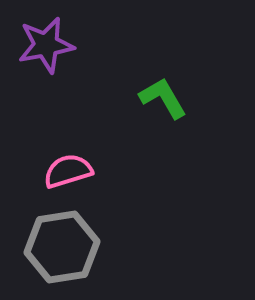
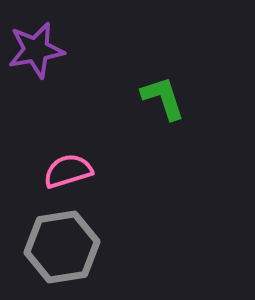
purple star: moved 10 px left, 5 px down
green L-shape: rotated 12 degrees clockwise
